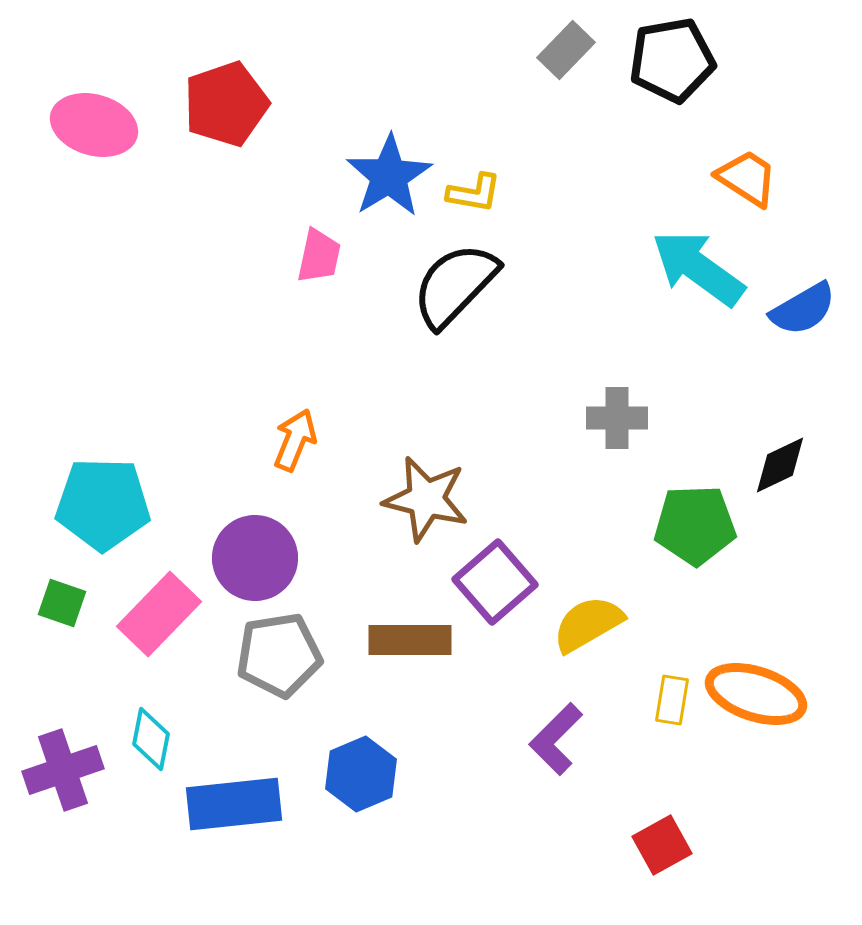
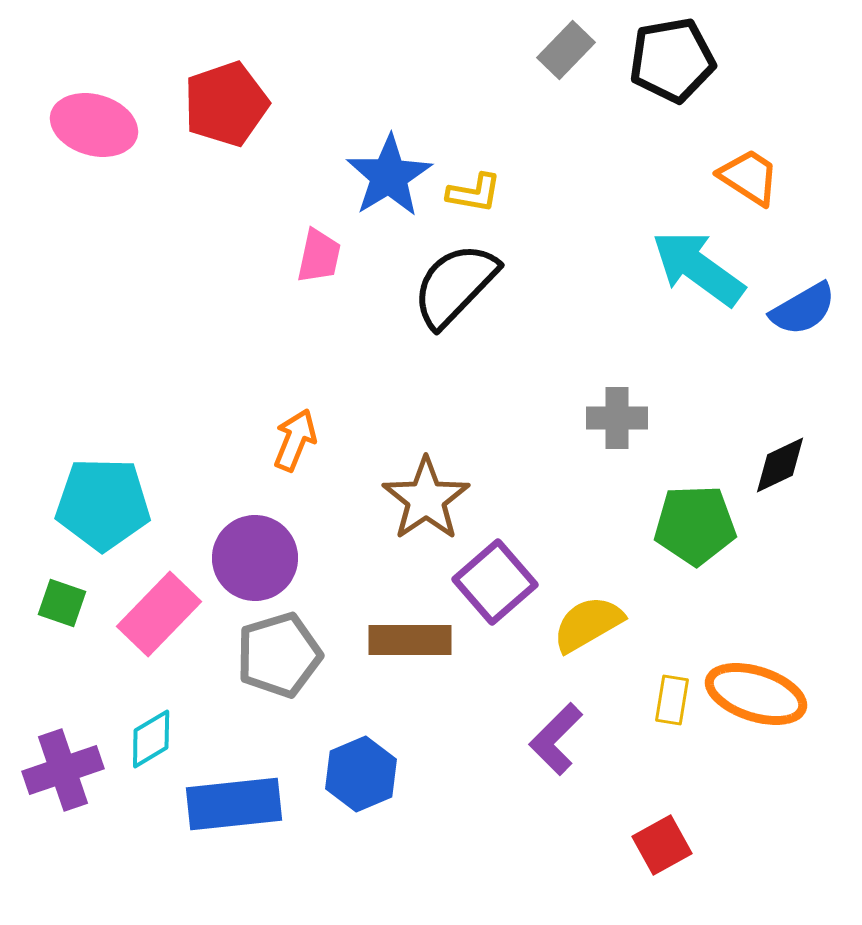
orange trapezoid: moved 2 px right, 1 px up
brown star: rotated 24 degrees clockwise
gray pentagon: rotated 8 degrees counterclockwise
cyan diamond: rotated 48 degrees clockwise
